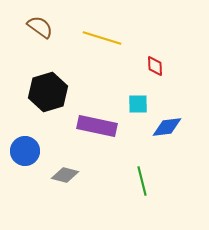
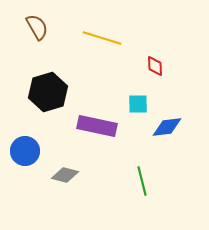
brown semicircle: moved 3 px left; rotated 24 degrees clockwise
